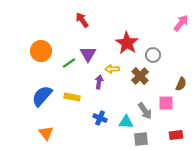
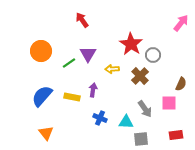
red star: moved 4 px right, 1 px down
purple arrow: moved 6 px left, 8 px down
pink square: moved 3 px right
gray arrow: moved 2 px up
